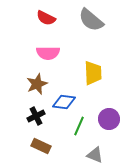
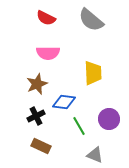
green line: rotated 54 degrees counterclockwise
